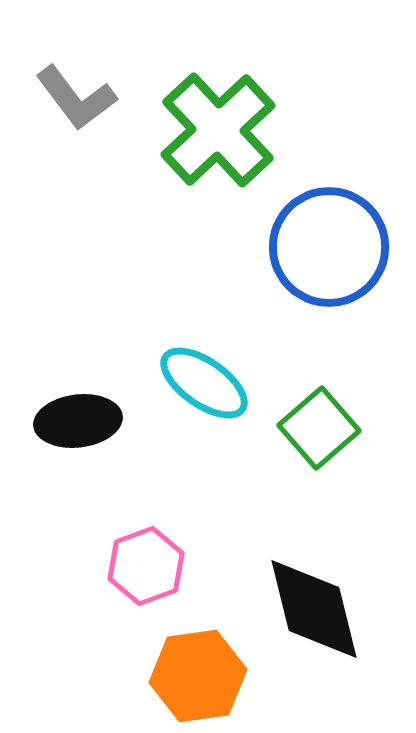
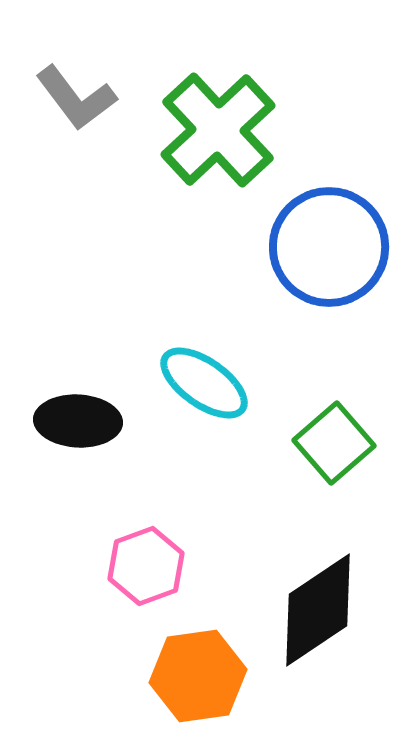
black ellipse: rotated 10 degrees clockwise
green square: moved 15 px right, 15 px down
black diamond: moved 4 px right, 1 px down; rotated 70 degrees clockwise
